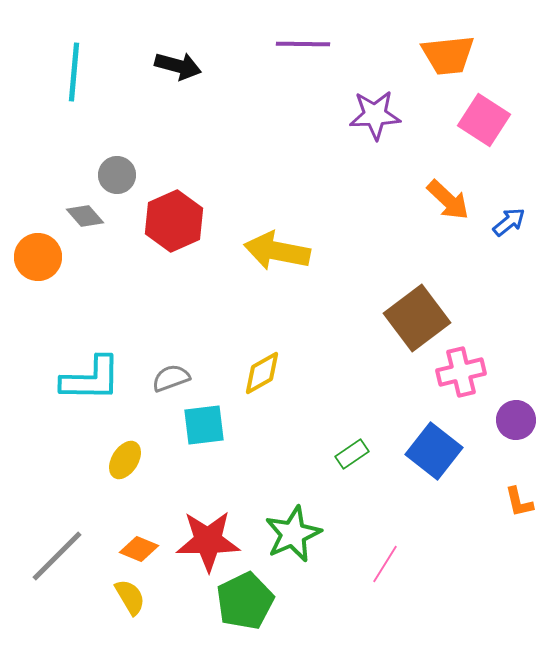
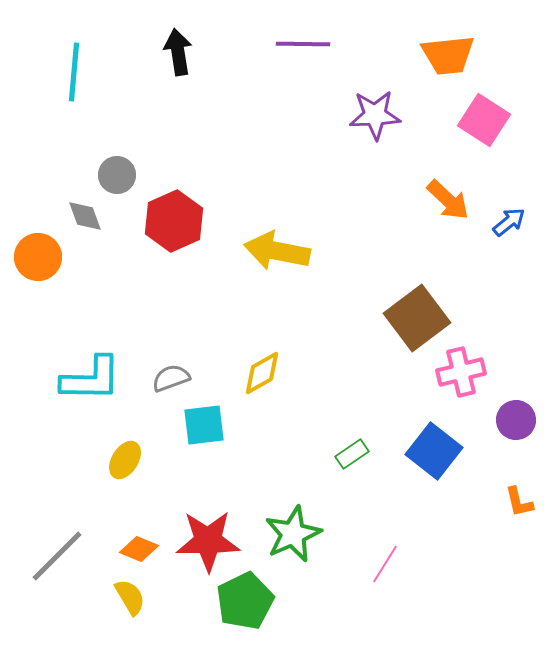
black arrow: moved 14 px up; rotated 114 degrees counterclockwise
gray diamond: rotated 21 degrees clockwise
